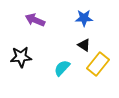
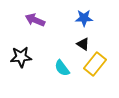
black triangle: moved 1 px left, 1 px up
yellow rectangle: moved 3 px left
cyan semicircle: rotated 78 degrees counterclockwise
